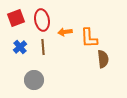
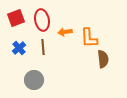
blue cross: moved 1 px left, 1 px down
